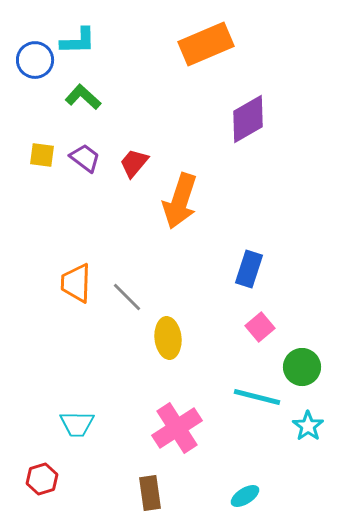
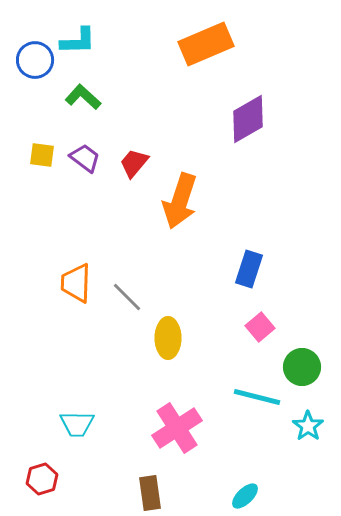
yellow ellipse: rotated 6 degrees clockwise
cyan ellipse: rotated 12 degrees counterclockwise
